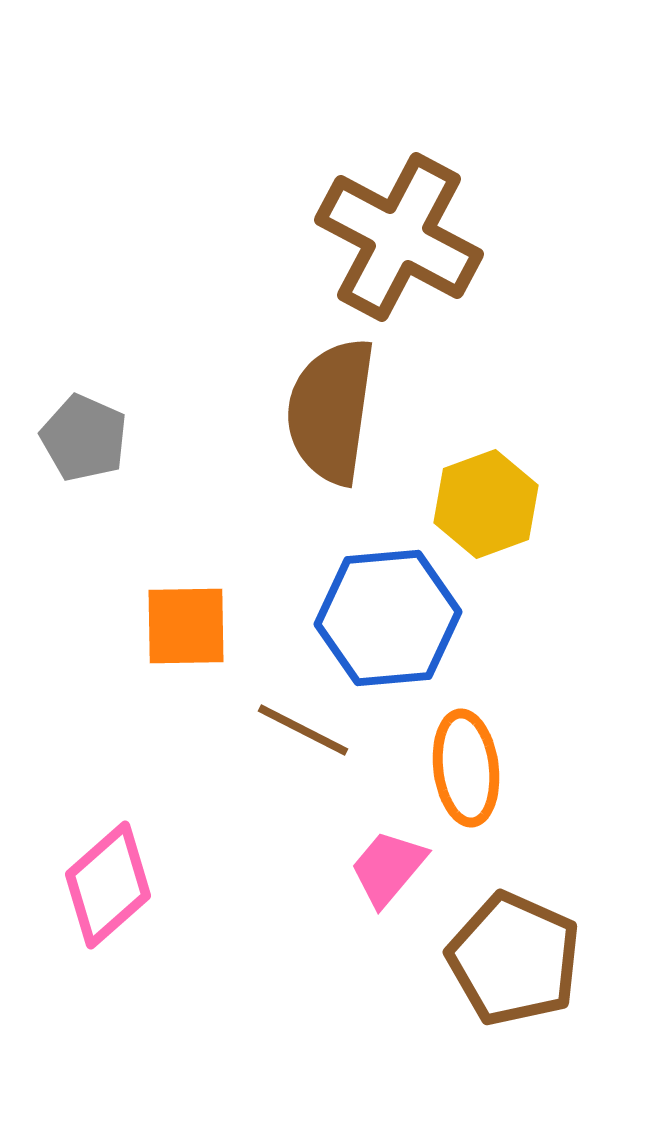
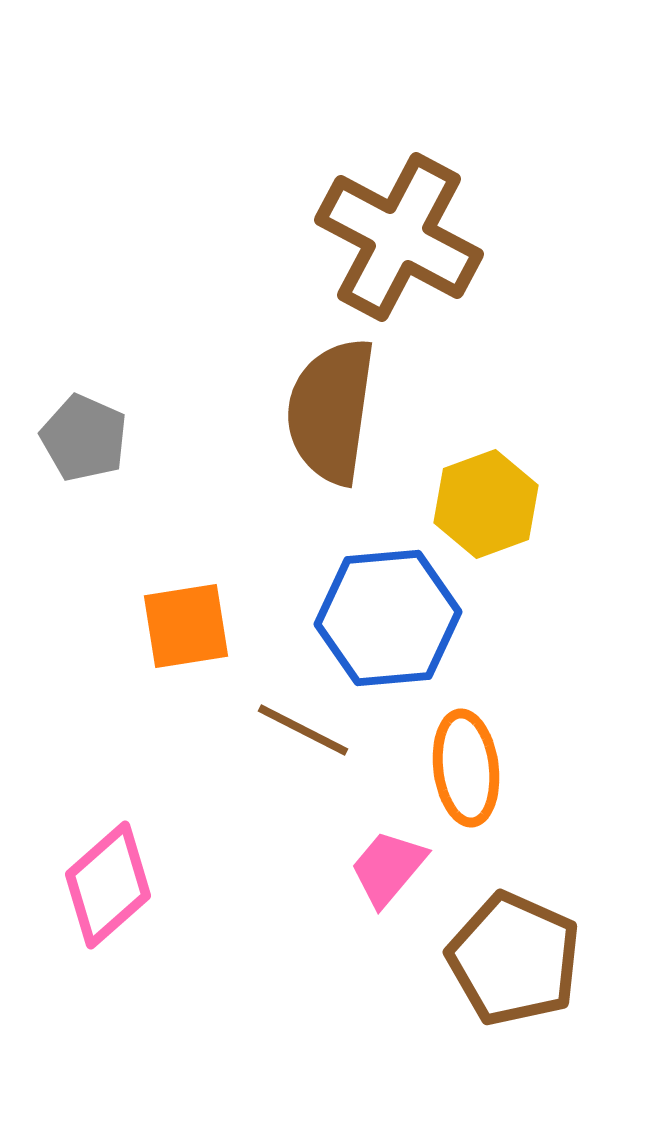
orange square: rotated 8 degrees counterclockwise
